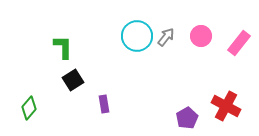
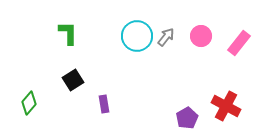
green L-shape: moved 5 px right, 14 px up
green diamond: moved 5 px up
